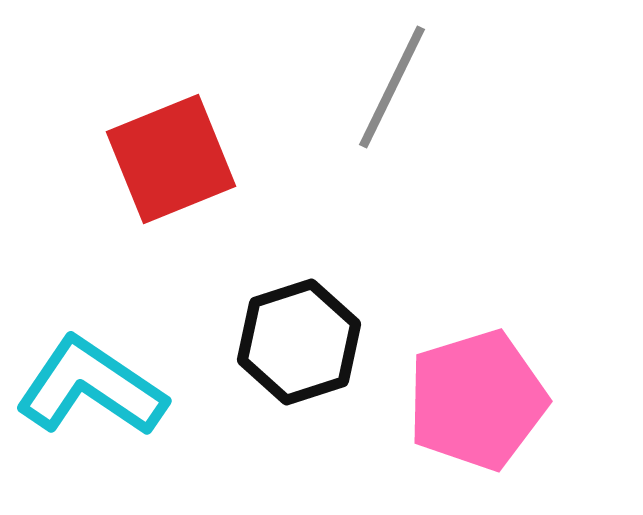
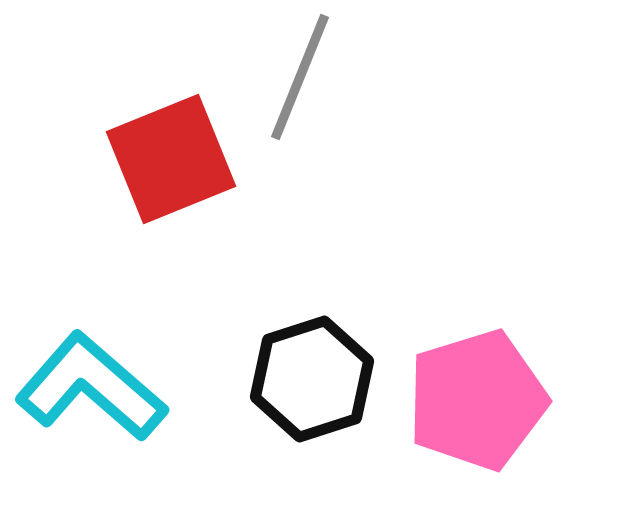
gray line: moved 92 px left, 10 px up; rotated 4 degrees counterclockwise
black hexagon: moved 13 px right, 37 px down
cyan L-shape: rotated 7 degrees clockwise
